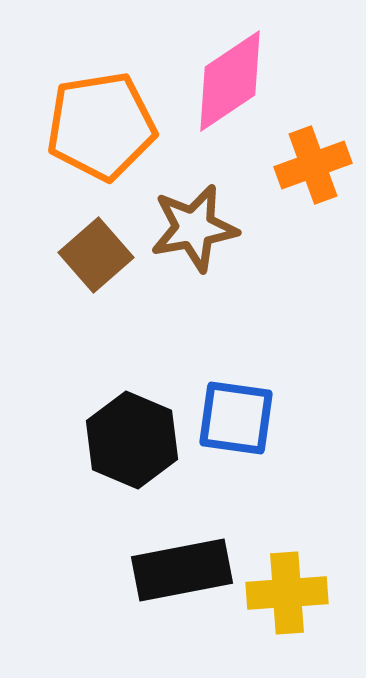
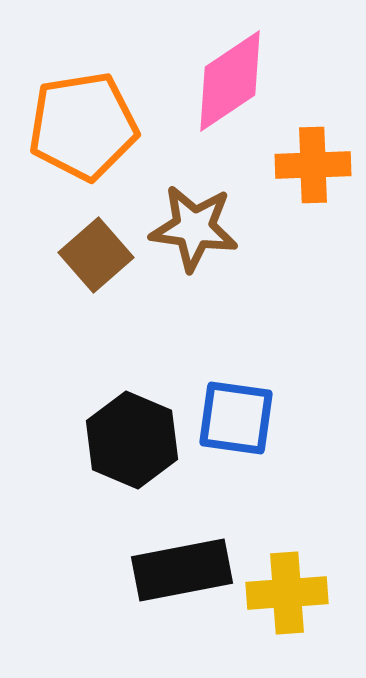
orange pentagon: moved 18 px left
orange cross: rotated 18 degrees clockwise
brown star: rotated 18 degrees clockwise
